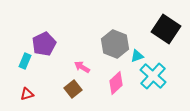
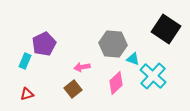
gray hexagon: moved 2 px left; rotated 16 degrees counterclockwise
cyan triangle: moved 4 px left, 3 px down; rotated 40 degrees clockwise
pink arrow: rotated 42 degrees counterclockwise
